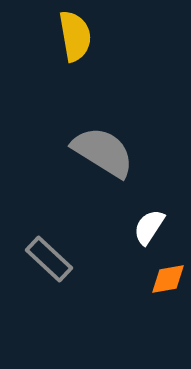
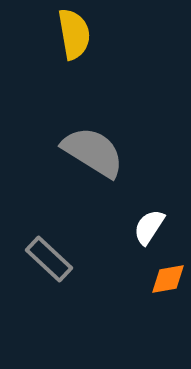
yellow semicircle: moved 1 px left, 2 px up
gray semicircle: moved 10 px left
